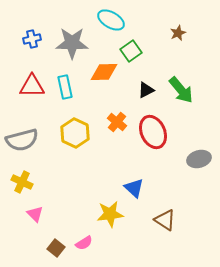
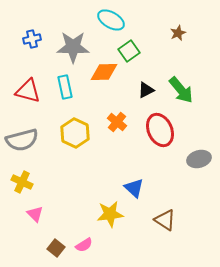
gray star: moved 1 px right, 4 px down
green square: moved 2 px left
red triangle: moved 4 px left, 5 px down; rotated 16 degrees clockwise
red ellipse: moved 7 px right, 2 px up
pink semicircle: moved 2 px down
